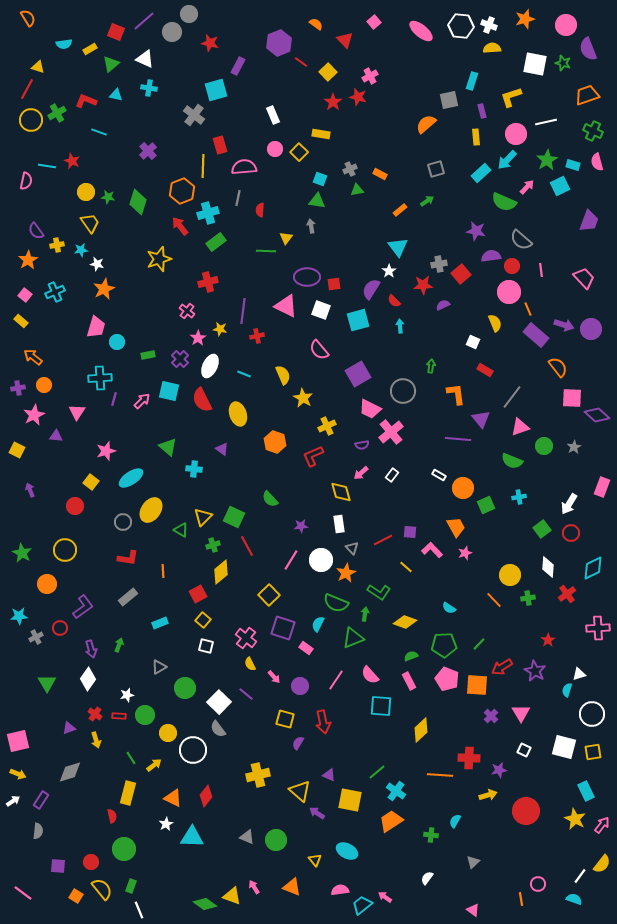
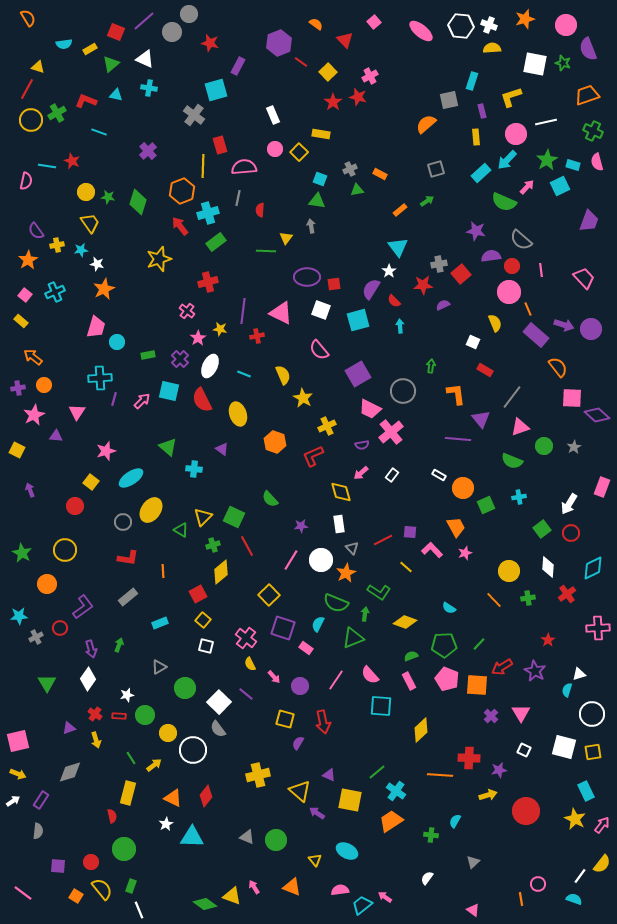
pink triangle at (286, 306): moved 5 px left, 7 px down
yellow circle at (510, 575): moved 1 px left, 4 px up
